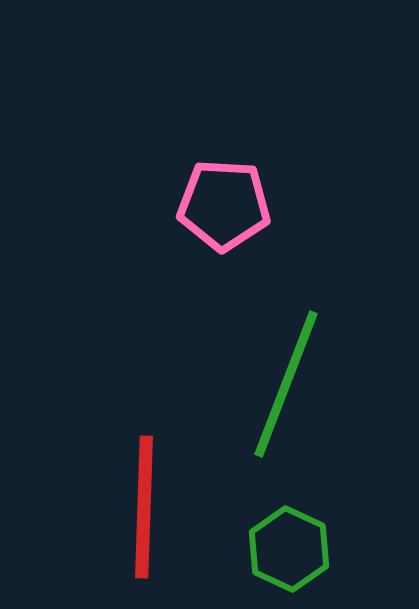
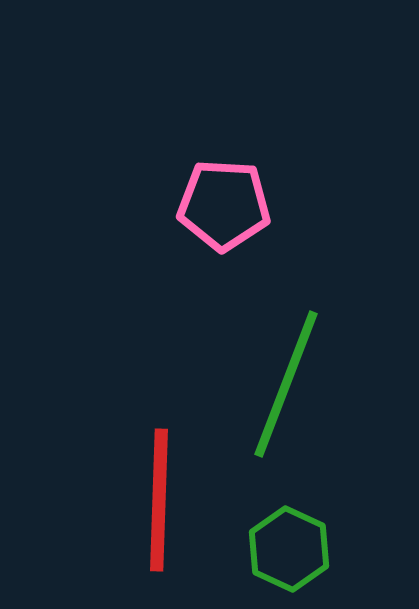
red line: moved 15 px right, 7 px up
